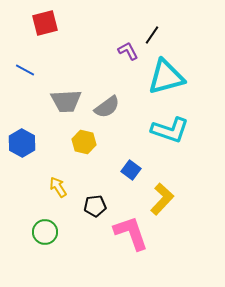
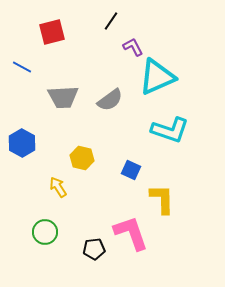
red square: moved 7 px right, 9 px down
black line: moved 41 px left, 14 px up
purple L-shape: moved 5 px right, 4 px up
blue line: moved 3 px left, 3 px up
cyan triangle: moved 9 px left; rotated 9 degrees counterclockwise
gray trapezoid: moved 3 px left, 4 px up
gray semicircle: moved 3 px right, 7 px up
yellow hexagon: moved 2 px left, 16 px down
blue square: rotated 12 degrees counterclockwise
yellow L-shape: rotated 44 degrees counterclockwise
black pentagon: moved 1 px left, 43 px down
